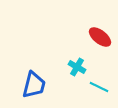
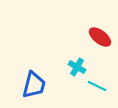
cyan line: moved 2 px left, 1 px up
